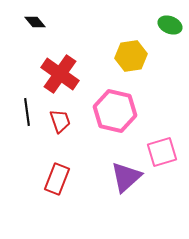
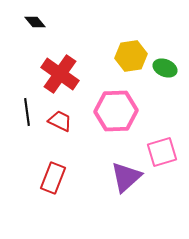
green ellipse: moved 5 px left, 43 px down
pink hexagon: moved 1 px right; rotated 15 degrees counterclockwise
red trapezoid: rotated 45 degrees counterclockwise
red rectangle: moved 4 px left, 1 px up
